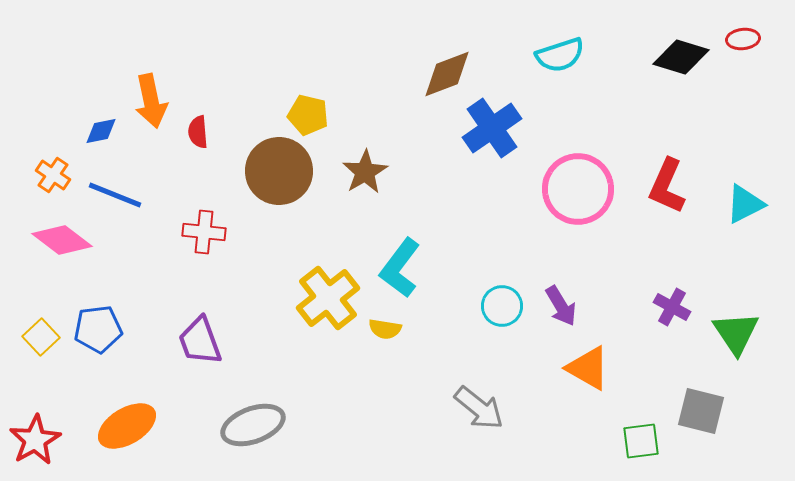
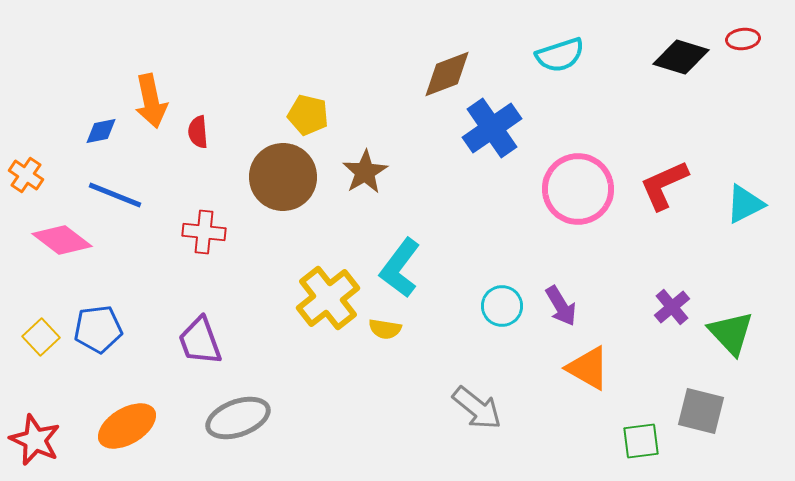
brown circle: moved 4 px right, 6 px down
orange cross: moved 27 px left
red L-shape: moved 3 px left, 1 px up; rotated 42 degrees clockwise
purple cross: rotated 21 degrees clockwise
green triangle: moved 5 px left; rotated 9 degrees counterclockwise
gray arrow: moved 2 px left
gray ellipse: moved 15 px left, 7 px up
red star: rotated 18 degrees counterclockwise
